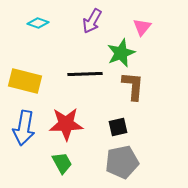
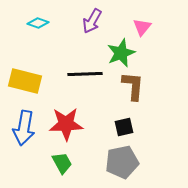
black square: moved 6 px right
